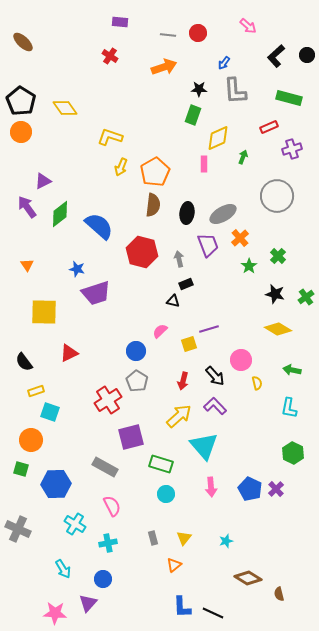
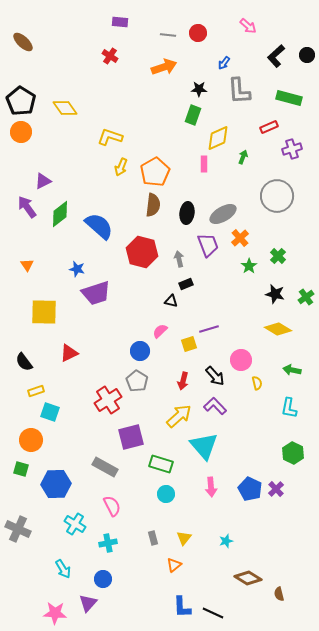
gray L-shape at (235, 91): moved 4 px right
black triangle at (173, 301): moved 2 px left
blue circle at (136, 351): moved 4 px right
